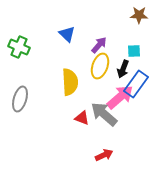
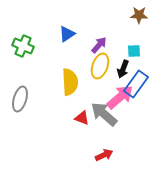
blue triangle: rotated 42 degrees clockwise
green cross: moved 4 px right, 1 px up
